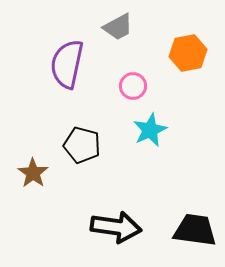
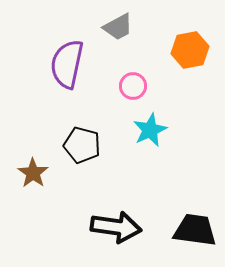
orange hexagon: moved 2 px right, 3 px up
